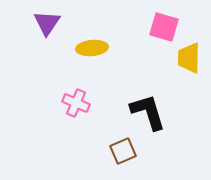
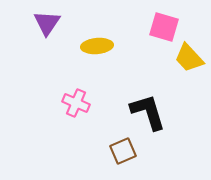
yellow ellipse: moved 5 px right, 2 px up
yellow trapezoid: rotated 44 degrees counterclockwise
